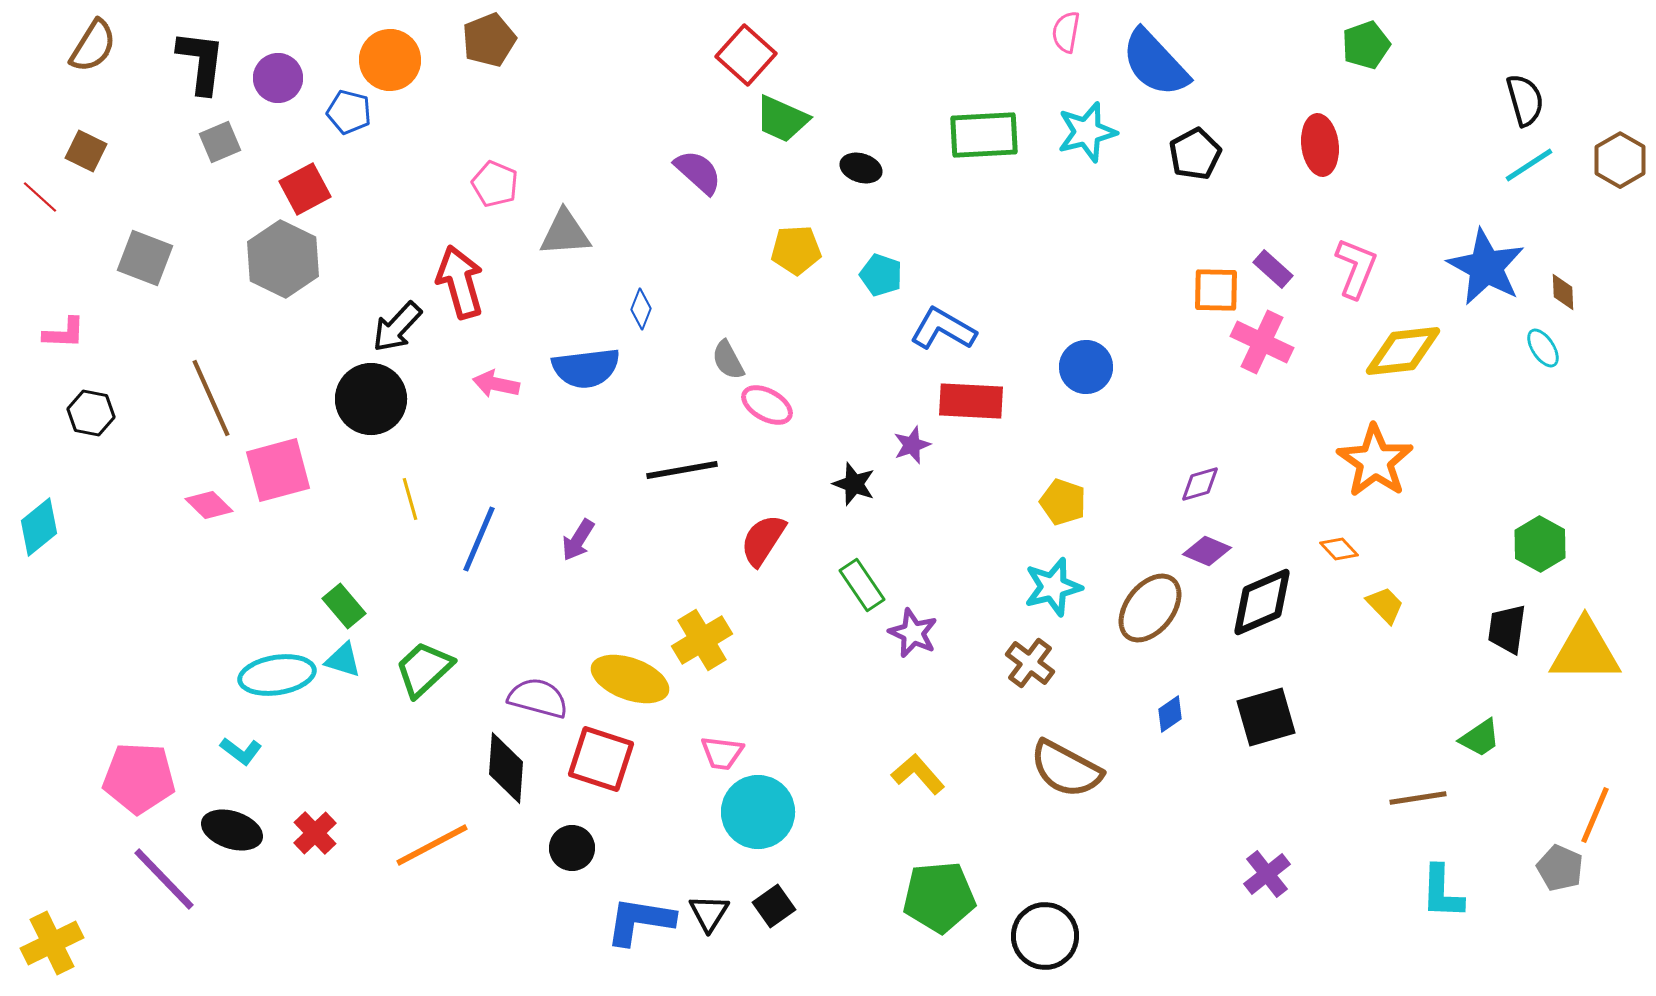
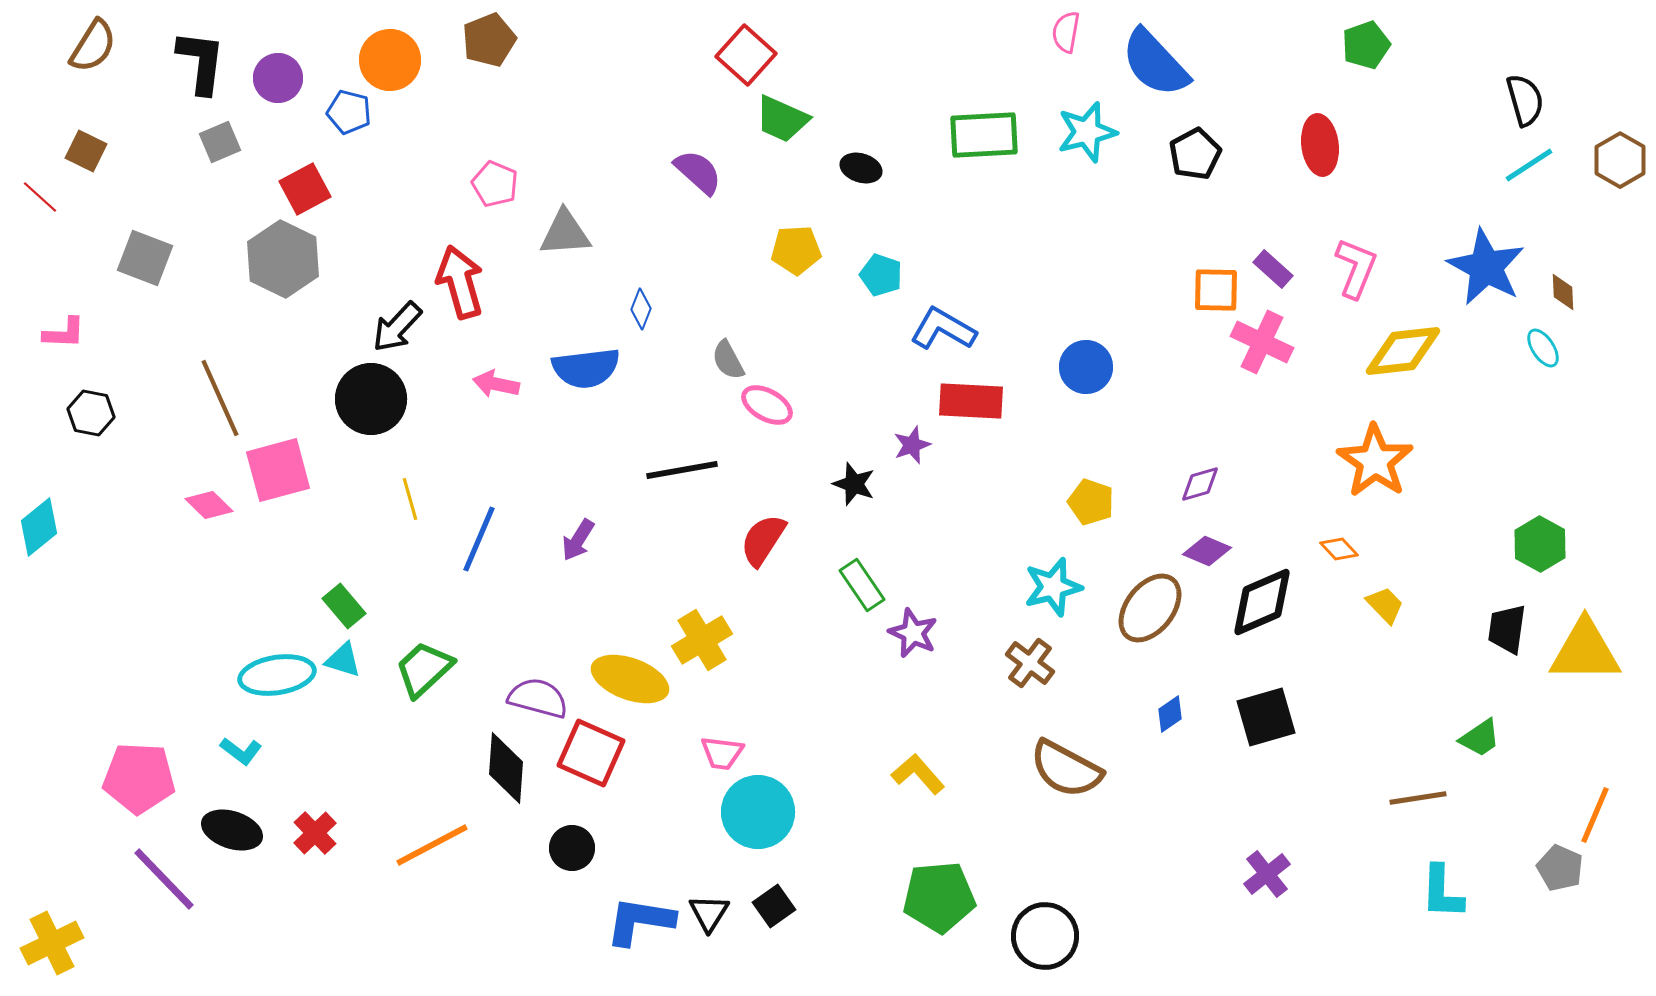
brown line at (211, 398): moved 9 px right
yellow pentagon at (1063, 502): moved 28 px right
red square at (601, 759): moved 10 px left, 6 px up; rotated 6 degrees clockwise
